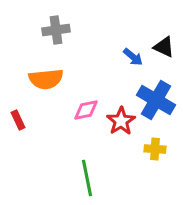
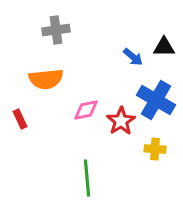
black triangle: rotated 25 degrees counterclockwise
red rectangle: moved 2 px right, 1 px up
green line: rotated 6 degrees clockwise
